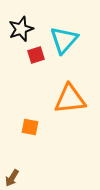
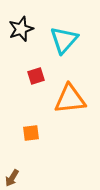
red square: moved 21 px down
orange square: moved 1 px right, 6 px down; rotated 18 degrees counterclockwise
